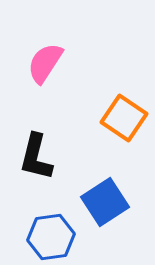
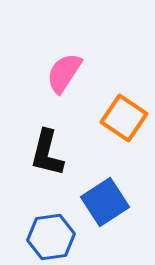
pink semicircle: moved 19 px right, 10 px down
black L-shape: moved 11 px right, 4 px up
